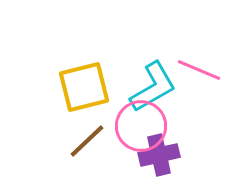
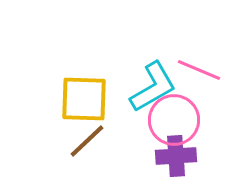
yellow square: moved 12 px down; rotated 16 degrees clockwise
pink circle: moved 33 px right, 6 px up
purple cross: moved 17 px right, 1 px down; rotated 9 degrees clockwise
